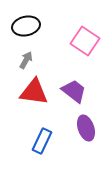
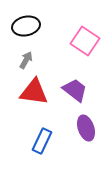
purple trapezoid: moved 1 px right, 1 px up
